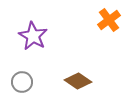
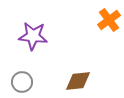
purple star: rotated 24 degrees counterclockwise
brown diamond: rotated 40 degrees counterclockwise
